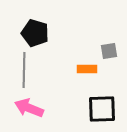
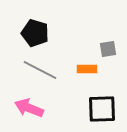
gray square: moved 1 px left, 2 px up
gray line: moved 16 px right; rotated 64 degrees counterclockwise
